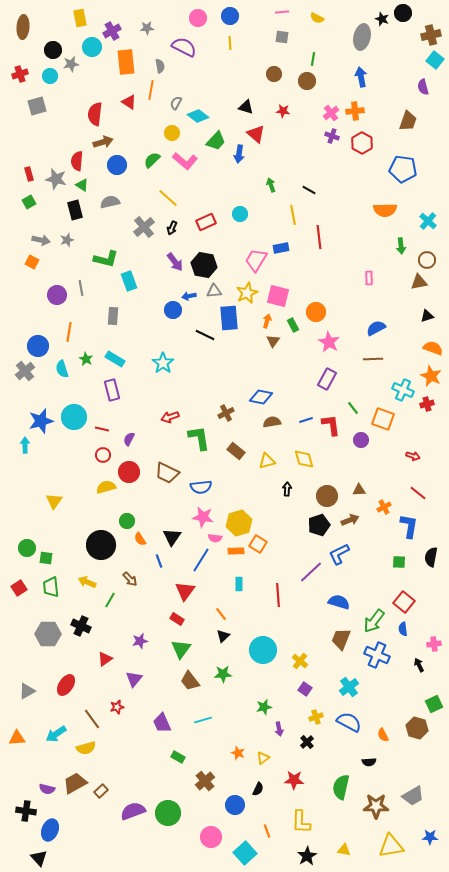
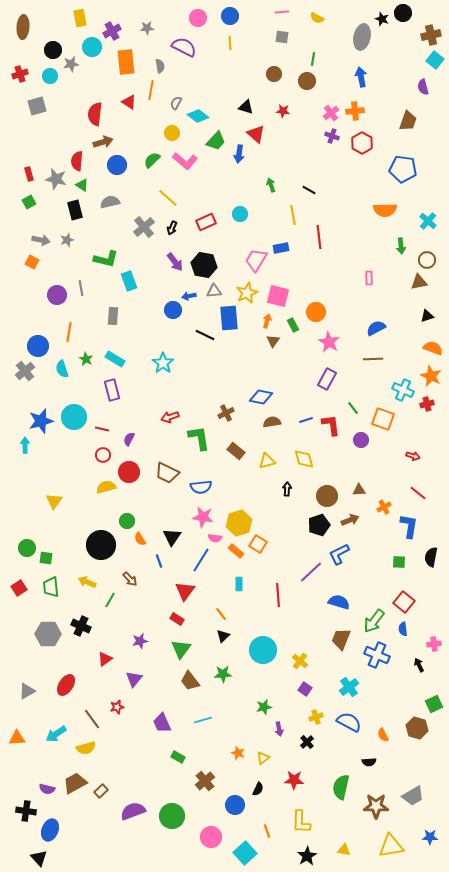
orange rectangle at (236, 551): rotated 42 degrees clockwise
green circle at (168, 813): moved 4 px right, 3 px down
